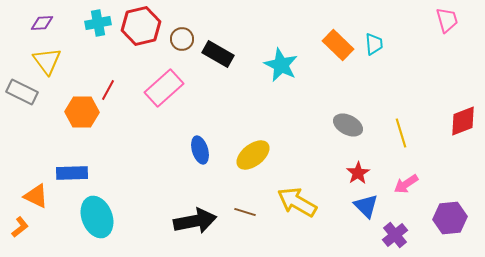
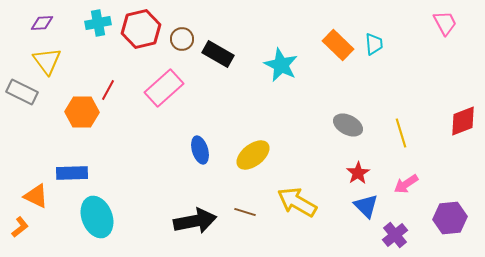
pink trapezoid: moved 2 px left, 3 px down; rotated 12 degrees counterclockwise
red hexagon: moved 3 px down
